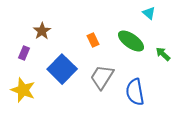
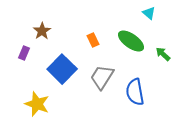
yellow star: moved 14 px right, 14 px down
